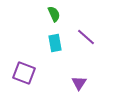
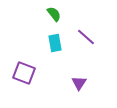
green semicircle: rotated 14 degrees counterclockwise
